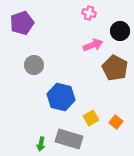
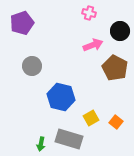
gray circle: moved 2 px left, 1 px down
